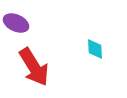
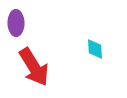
purple ellipse: rotated 65 degrees clockwise
